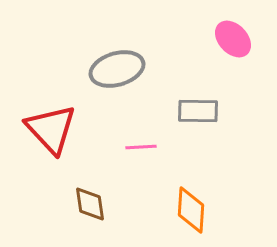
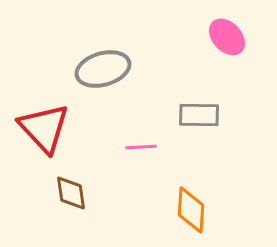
pink ellipse: moved 6 px left, 2 px up
gray ellipse: moved 14 px left
gray rectangle: moved 1 px right, 4 px down
red triangle: moved 7 px left, 1 px up
brown diamond: moved 19 px left, 11 px up
